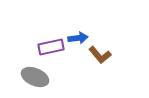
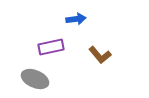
blue arrow: moved 2 px left, 19 px up
gray ellipse: moved 2 px down
